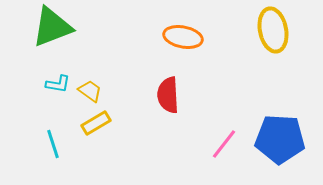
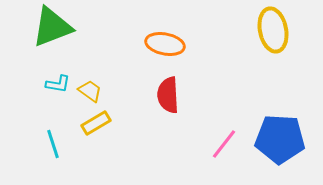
orange ellipse: moved 18 px left, 7 px down
